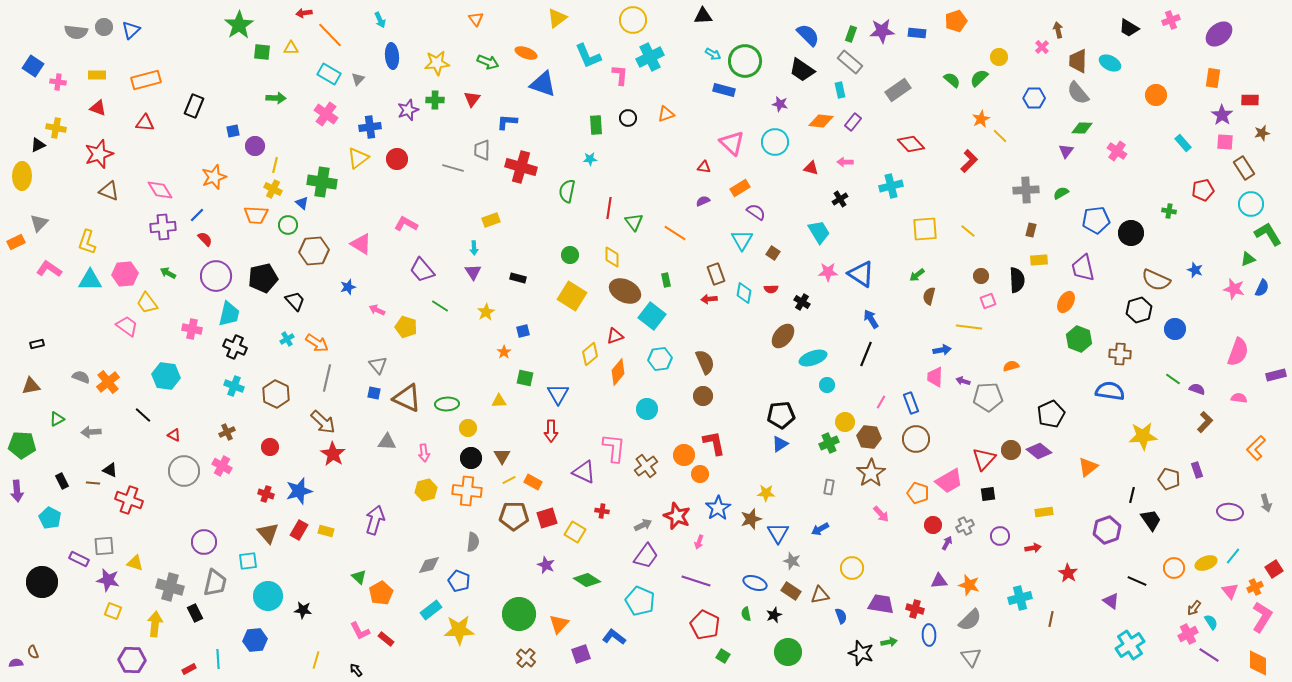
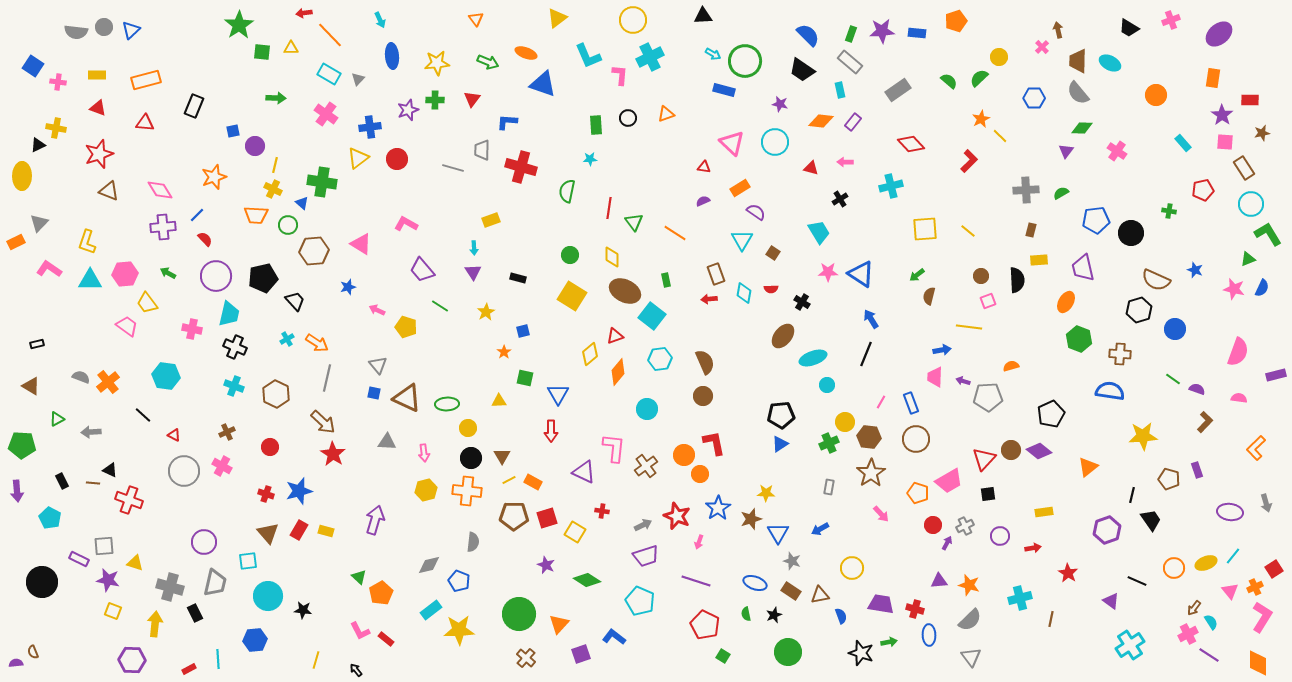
green semicircle at (952, 80): moved 3 px left, 1 px down
brown triangle at (31, 386): rotated 42 degrees clockwise
purple trapezoid at (646, 556): rotated 36 degrees clockwise
